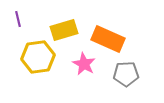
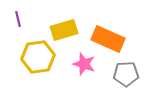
pink star: rotated 10 degrees counterclockwise
